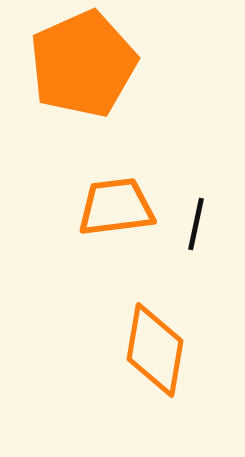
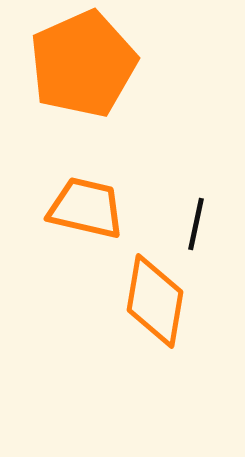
orange trapezoid: moved 30 px left, 1 px down; rotated 20 degrees clockwise
orange diamond: moved 49 px up
